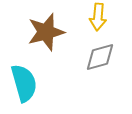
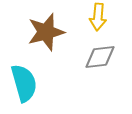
gray diamond: rotated 8 degrees clockwise
